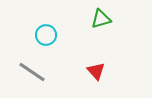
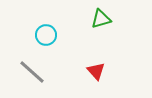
gray line: rotated 8 degrees clockwise
